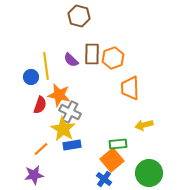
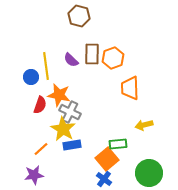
orange square: moved 5 px left, 1 px up
